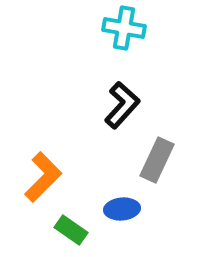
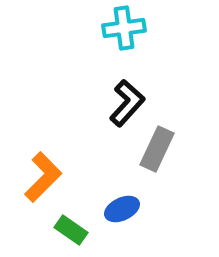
cyan cross: rotated 18 degrees counterclockwise
black L-shape: moved 5 px right, 2 px up
gray rectangle: moved 11 px up
blue ellipse: rotated 20 degrees counterclockwise
